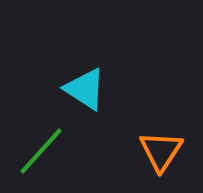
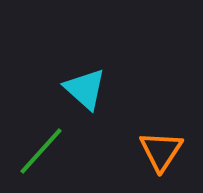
cyan triangle: rotated 9 degrees clockwise
